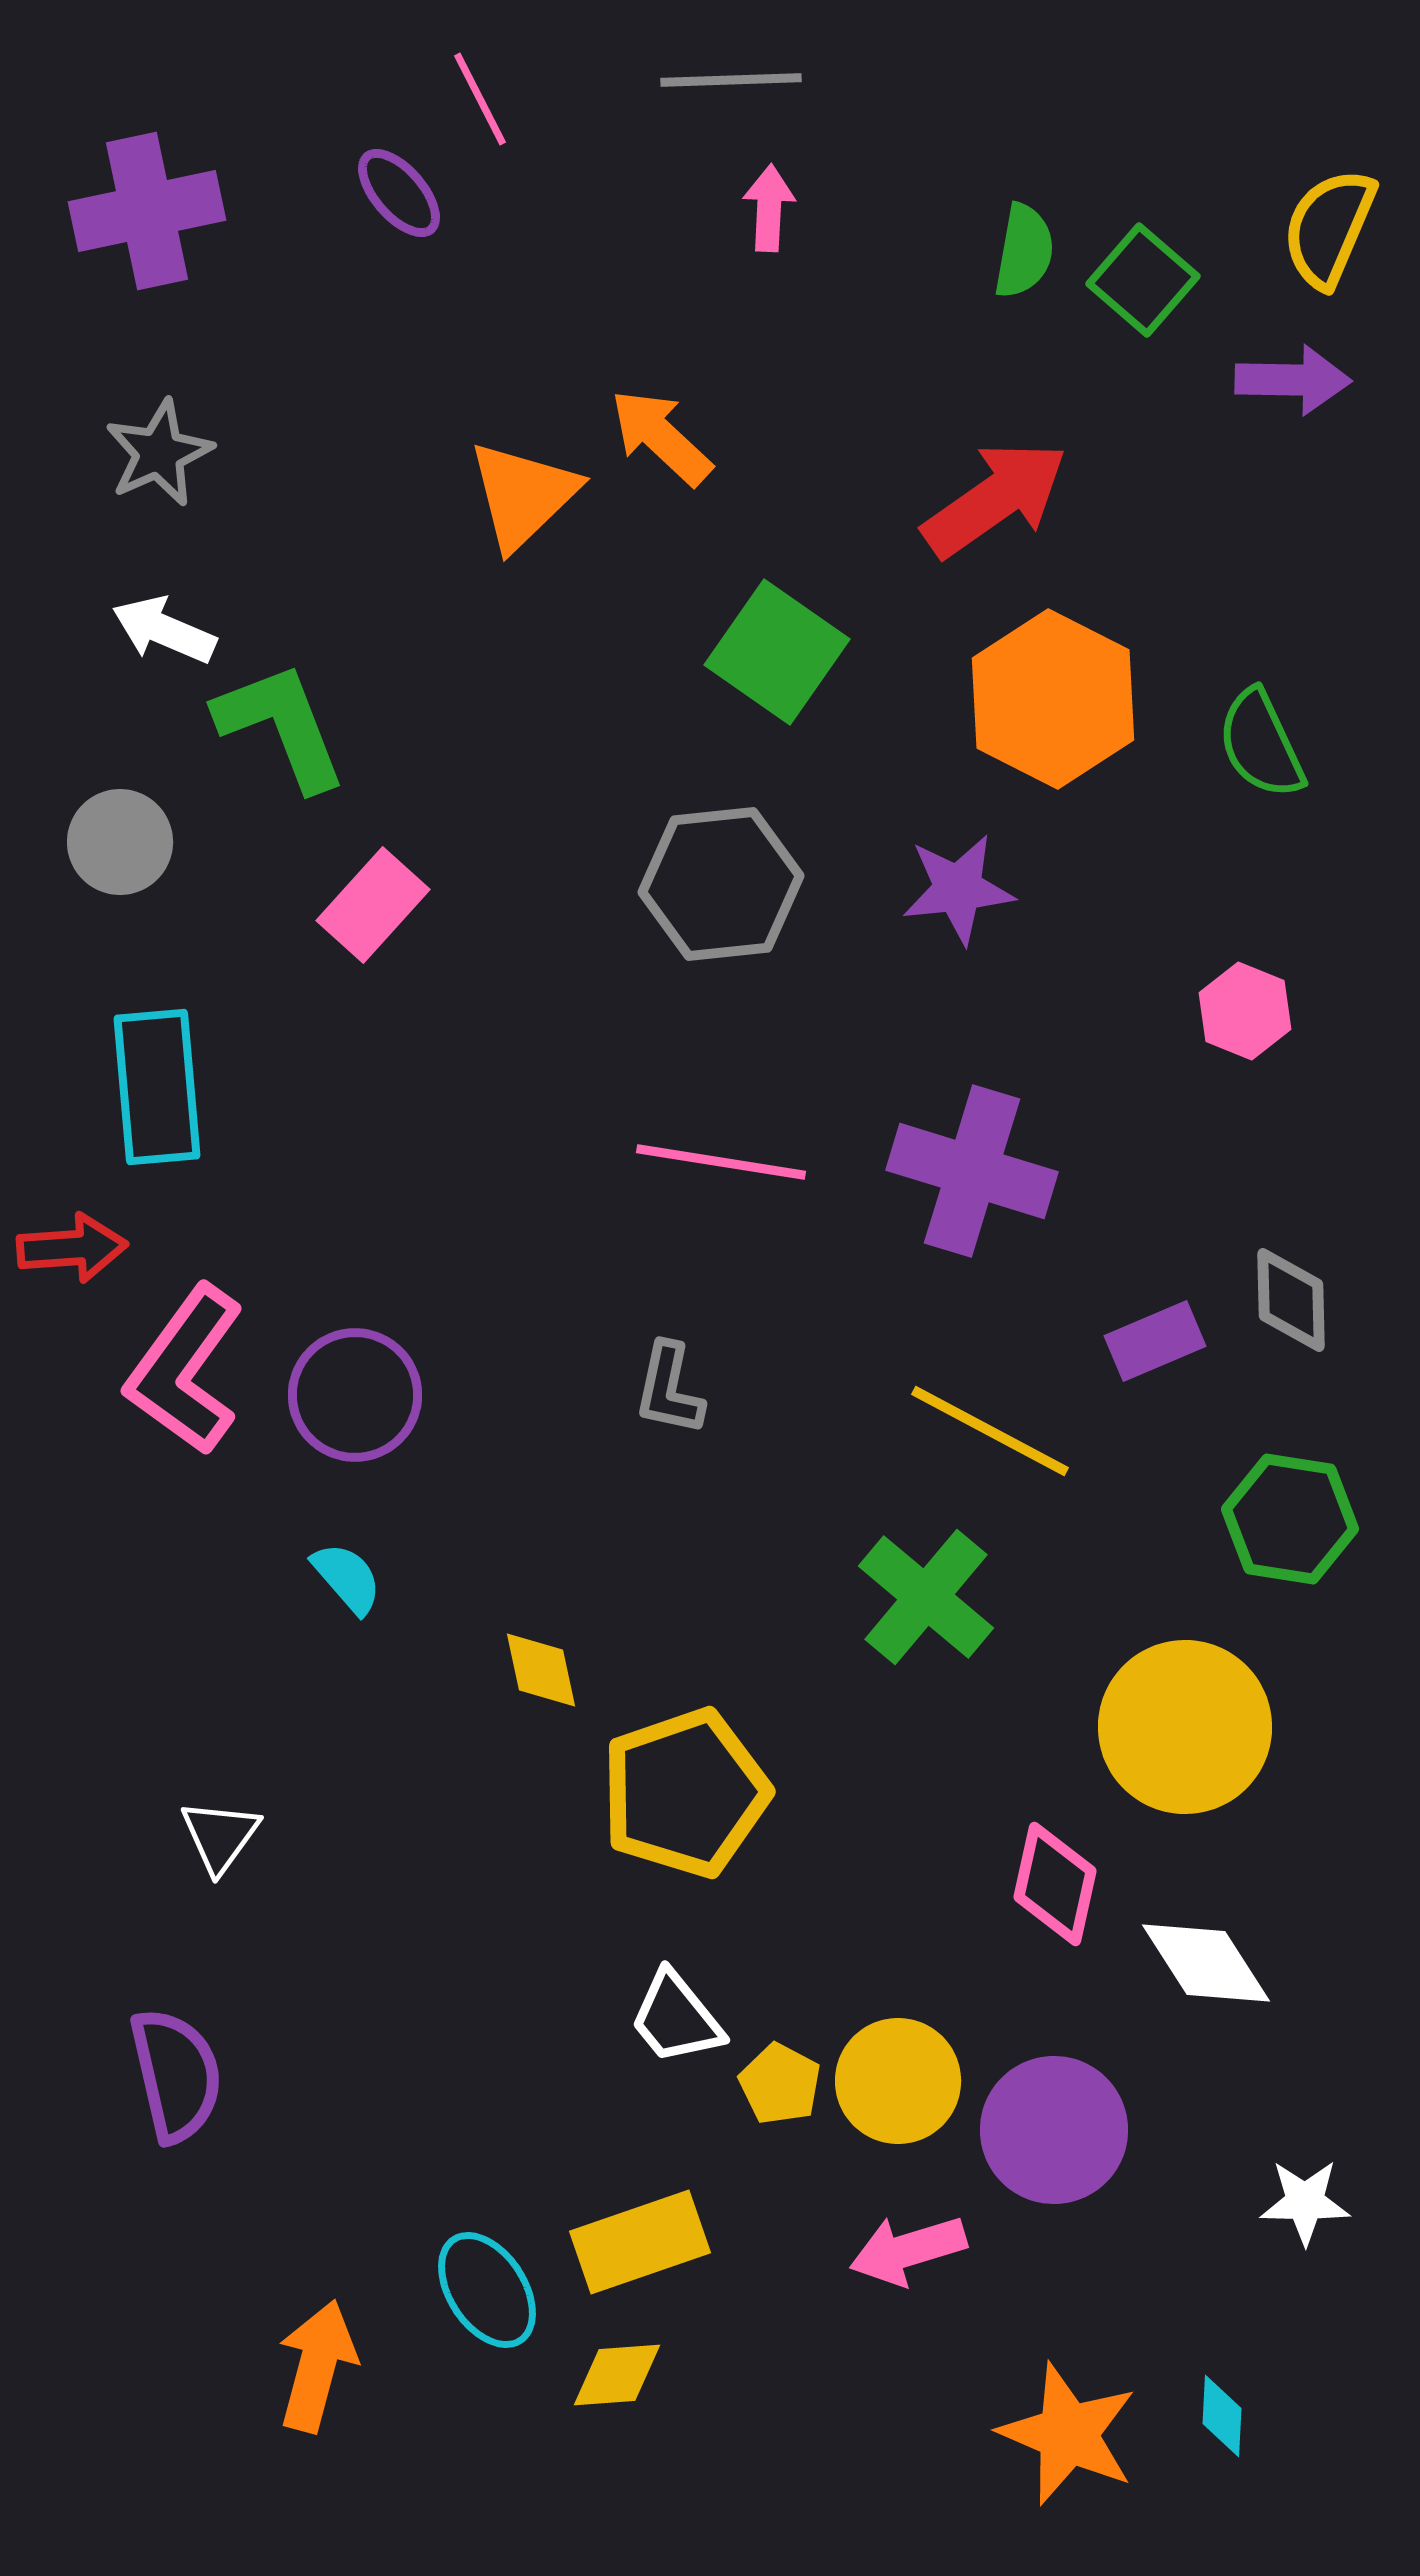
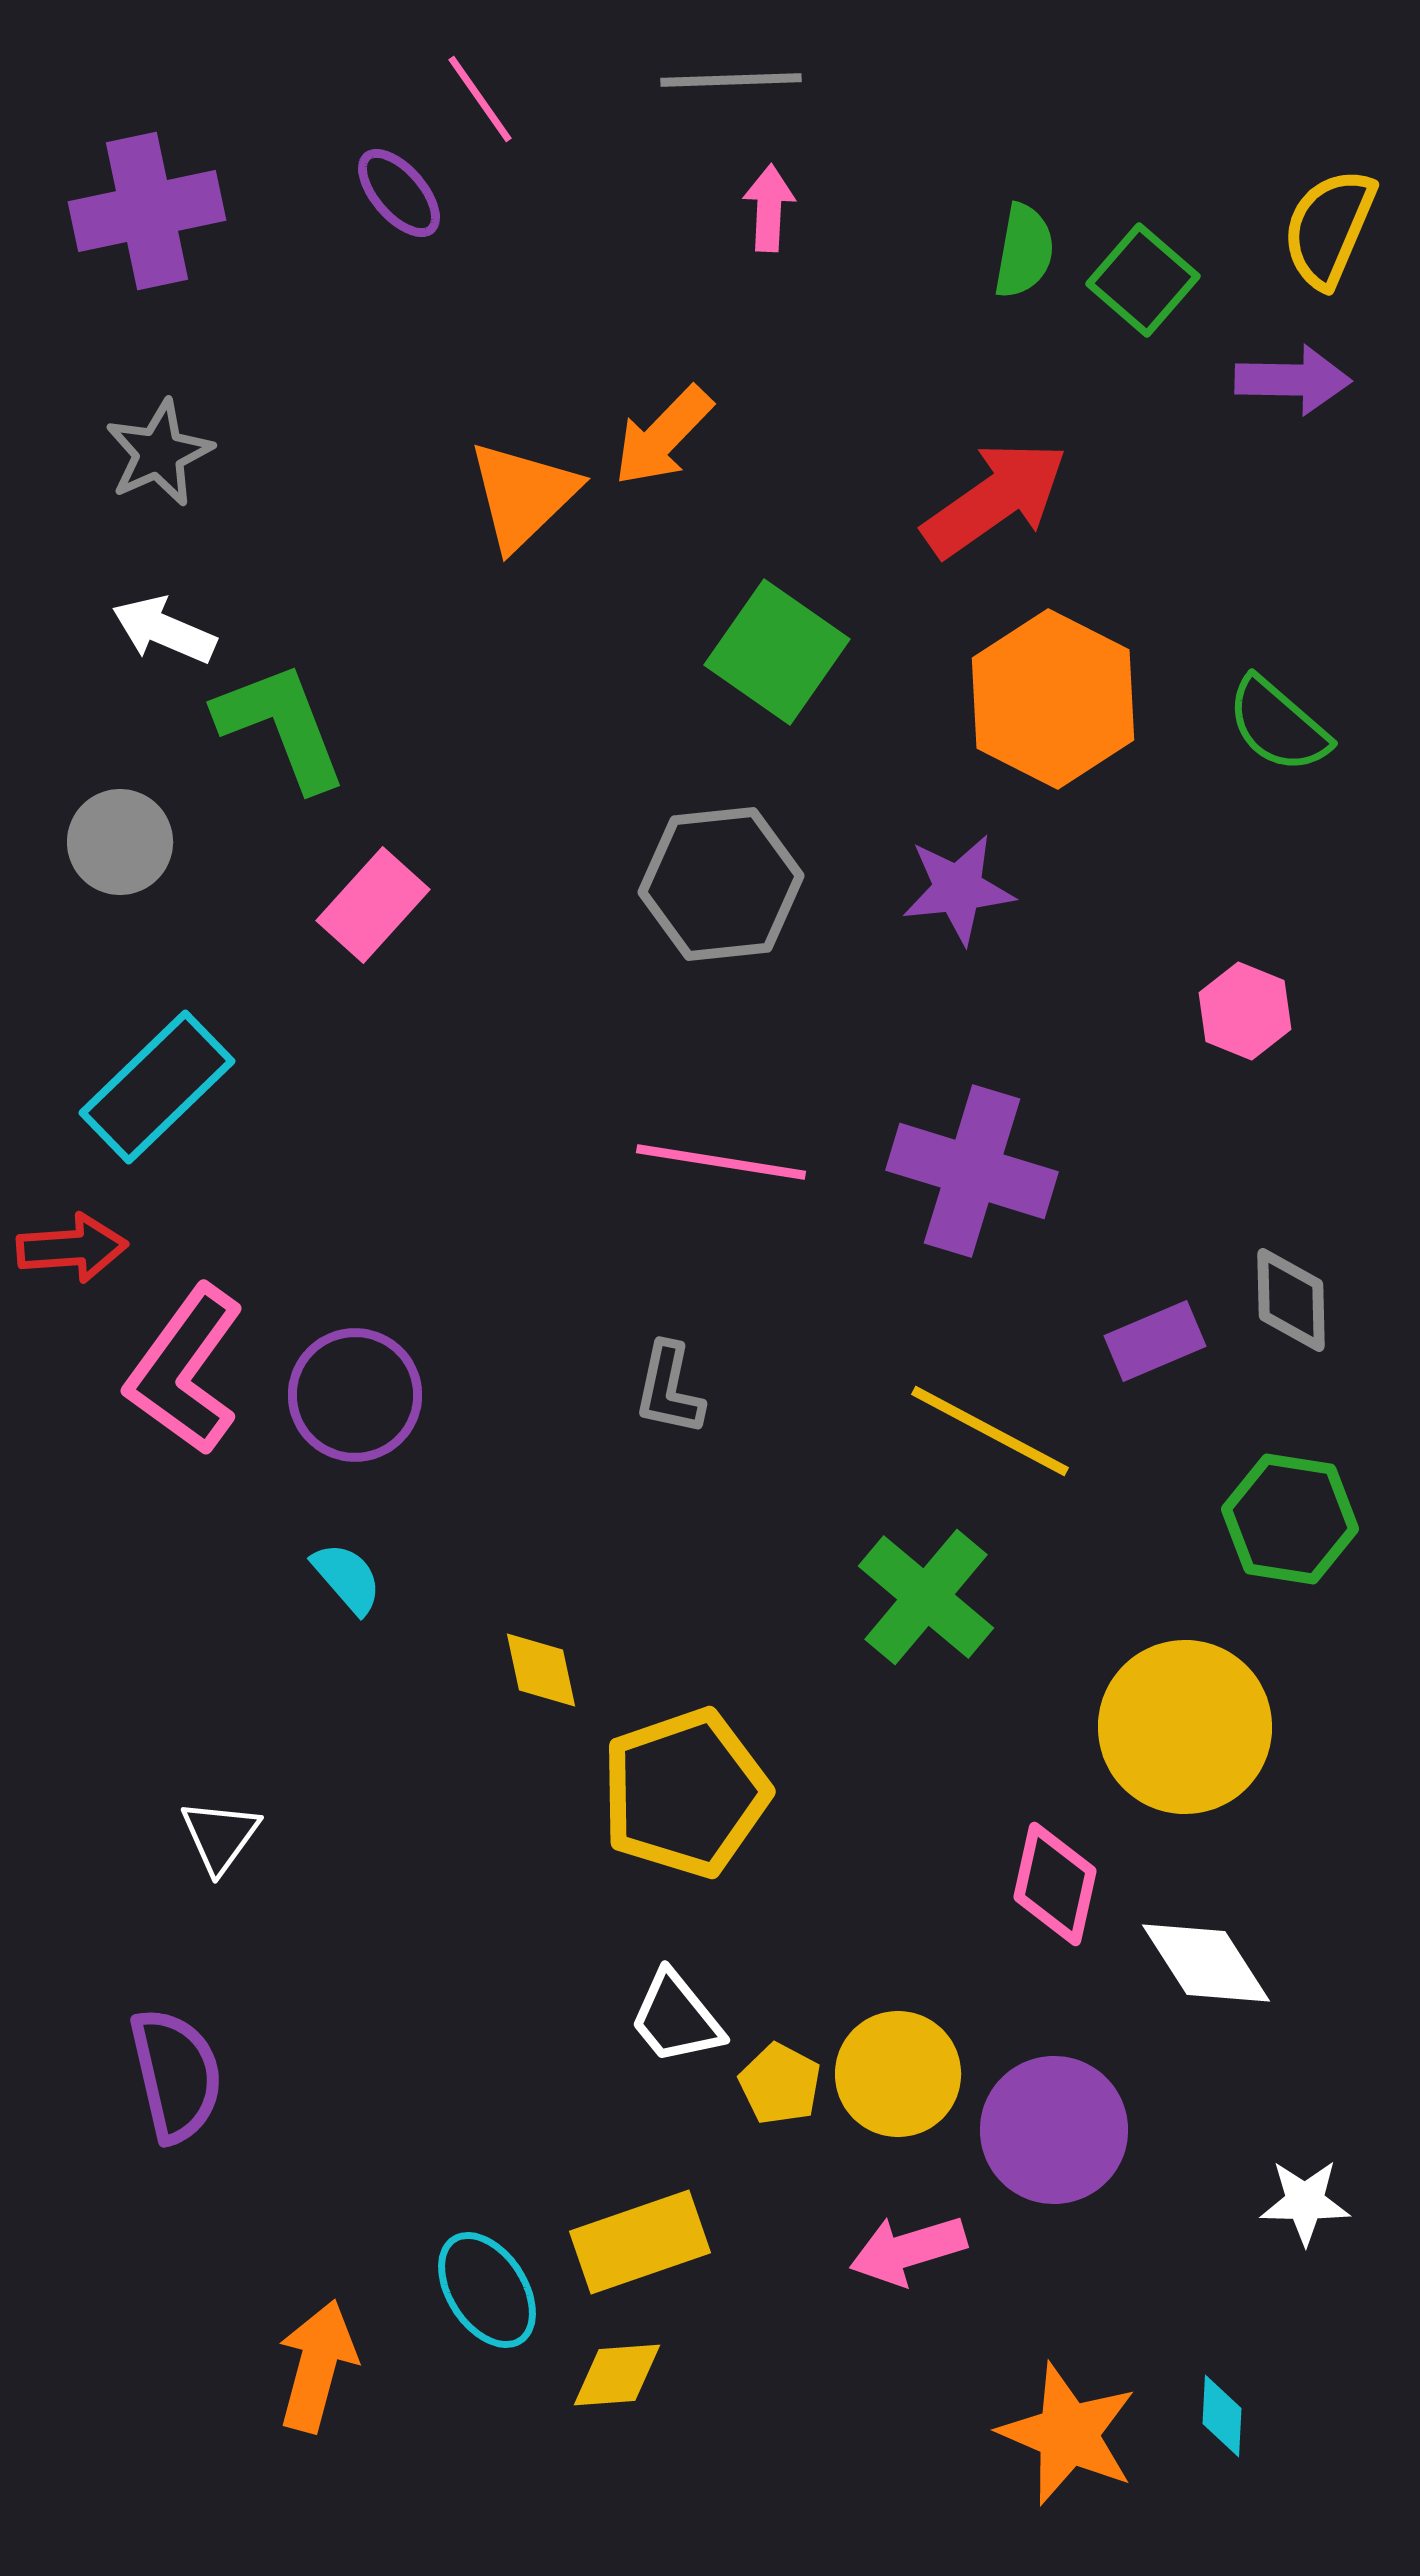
pink line at (480, 99): rotated 8 degrees counterclockwise
orange arrow at (661, 437): moved 2 px right, 1 px up; rotated 89 degrees counterclockwise
green semicircle at (1261, 744): moved 17 px right, 19 px up; rotated 24 degrees counterclockwise
cyan rectangle at (157, 1087): rotated 51 degrees clockwise
yellow circle at (898, 2081): moved 7 px up
